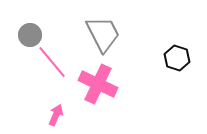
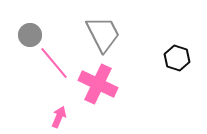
pink line: moved 2 px right, 1 px down
pink arrow: moved 3 px right, 2 px down
